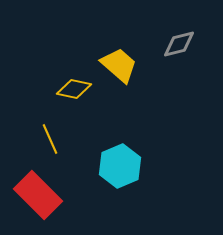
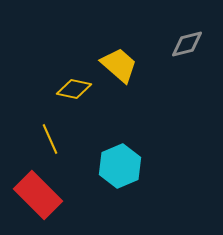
gray diamond: moved 8 px right
